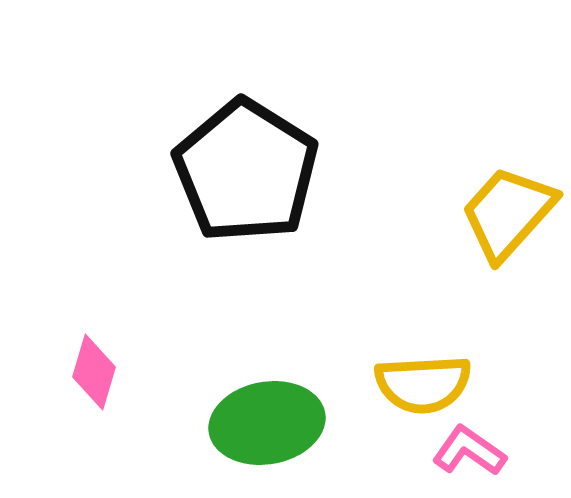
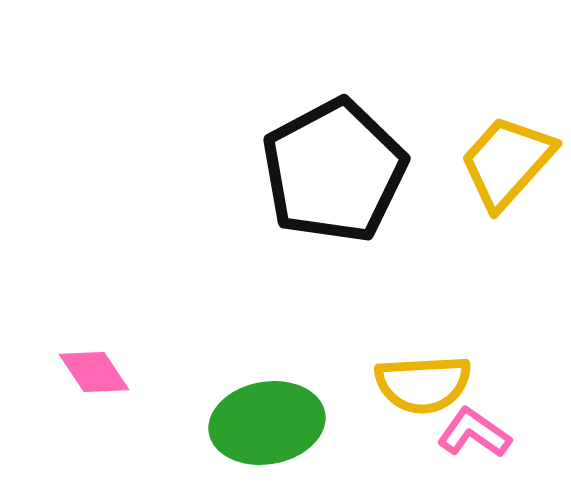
black pentagon: moved 88 px right; rotated 12 degrees clockwise
yellow trapezoid: moved 1 px left, 51 px up
pink diamond: rotated 50 degrees counterclockwise
pink L-shape: moved 5 px right, 18 px up
